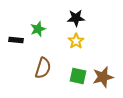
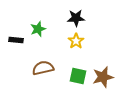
brown semicircle: rotated 120 degrees counterclockwise
